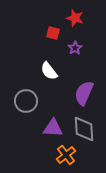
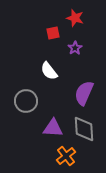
red square: rotated 24 degrees counterclockwise
orange cross: moved 1 px down
